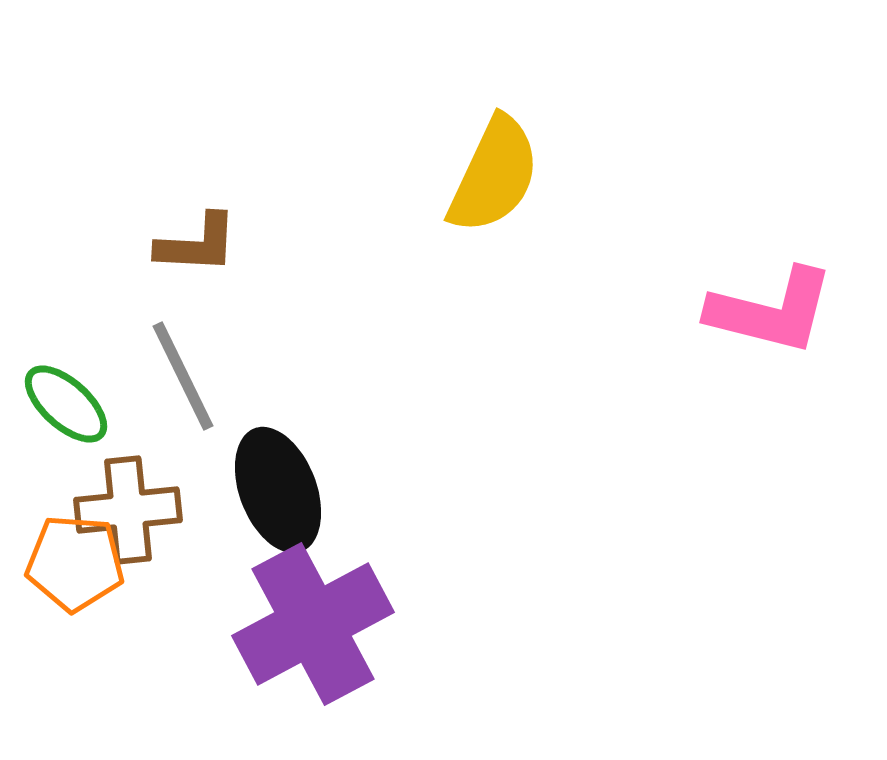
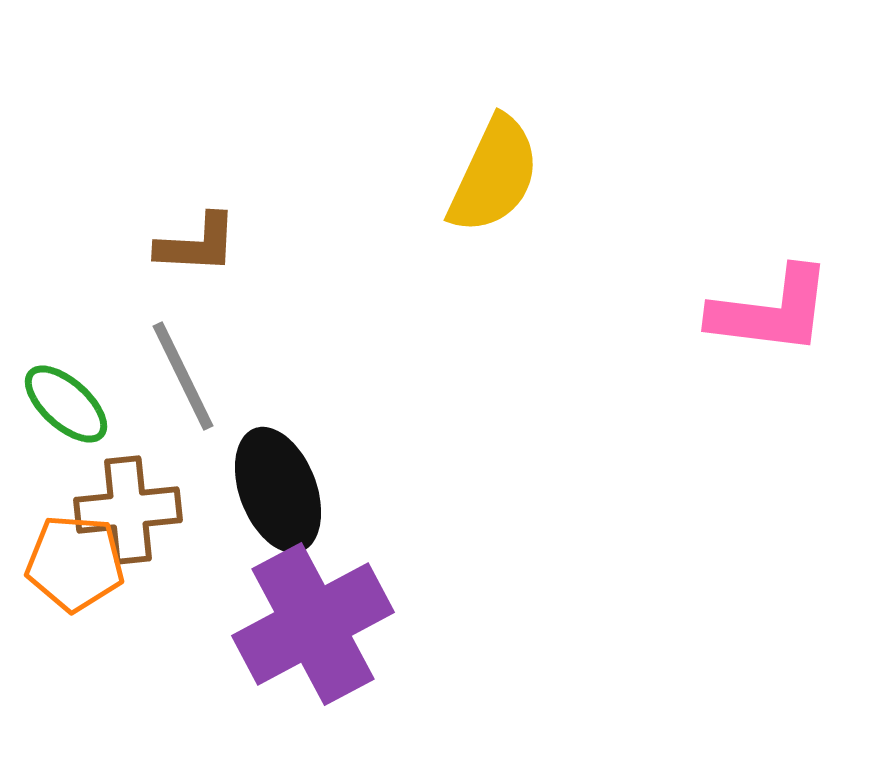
pink L-shape: rotated 7 degrees counterclockwise
